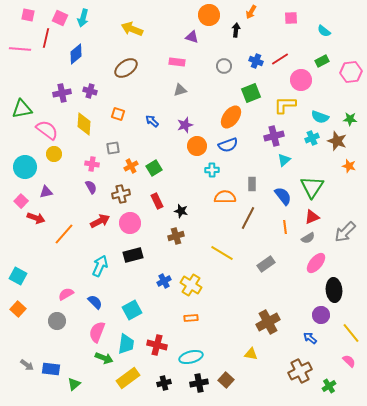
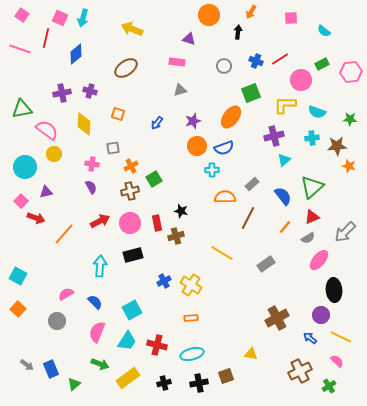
pink square at (28, 15): moved 6 px left; rotated 24 degrees clockwise
black arrow at (236, 30): moved 2 px right, 2 px down
purple triangle at (192, 37): moved 3 px left, 2 px down
pink line at (20, 49): rotated 15 degrees clockwise
green rectangle at (322, 61): moved 3 px down
cyan semicircle at (320, 117): moved 3 px left, 5 px up
blue arrow at (152, 121): moved 5 px right, 2 px down; rotated 96 degrees counterclockwise
purple star at (185, 125): moved 8 px right, 4 px up
cyan cross at (312, 138): rotated 16 degrees clockwise
brown star at (337, 141): moved 5 px down; rotated 24 degrees counterclockwise
blue semicircle at (228, 145): moved 4 px left, 3 px down
green square at (154, 168): moved 11 px down
gray rectangle at (252, 184): rotated 48 degrees clockwise
green triangle at (312, 187): rotated 15 degrees clockwise
brown cross at (121, 194): moved 9 px right, 3 px up
red rectangle at (157, 201): moved 22 px down; rotated 14 degrees clockwise
orange line at (285, 227): rotated 48 degrees clockwise
pink ellipse at (316, 263): moved 3 px right, 3 px up
cyan arrow at (100, 266): rotated 20 degrees counterclockwise
brown cross at (268, 322): moved 9 px right, 4 px up
yellow line at (351, 333): moved 10 px left, 4 px down; rotated 25 degrees counterclockwise
cyan trapezoid at (126, 344): moved 1 px right, 3 px up; rotated 25 degrees clockwise
cyan ellipse at (191, 357): moved 1 px right, 3 px up
green arrow at (104, 358): moved 4 px left, 6 px down
pink semicircle at (349, 361): moved 12 px left
blue rectangle at (51, 369): rotated 60 degrees clockwise
brown square at (226, 380): moved 4 px up; rotated 28 degrees clockwise
